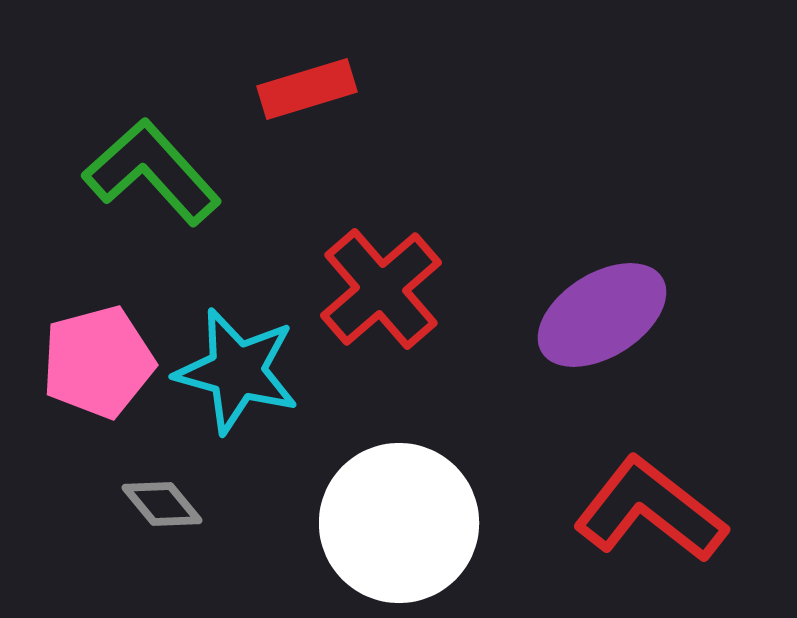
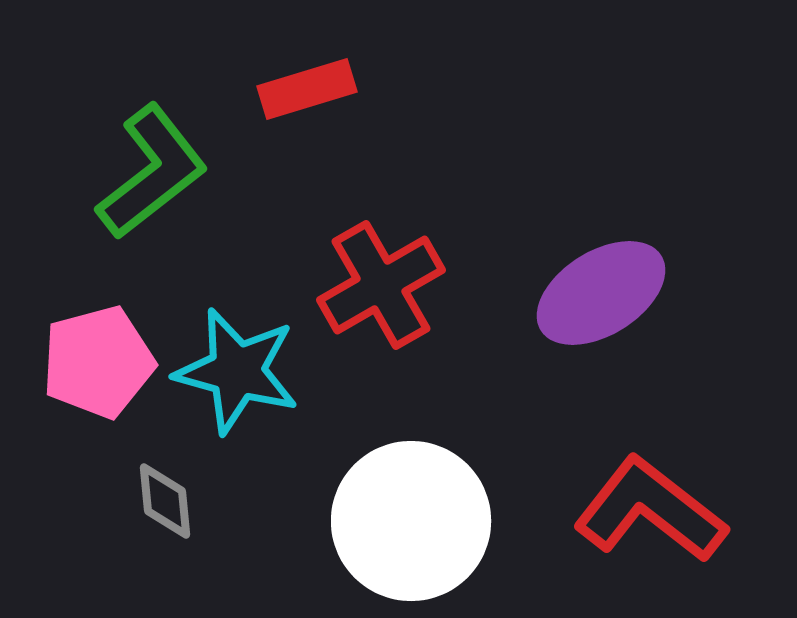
green L-shape: rotated 94 degrees clockwise
red cross: moved 4 px up; rotated 11 degrees clockwise
purple ellipse: moved 1 px left, 22 px up
gray diamond: moved 3 px right, 3 px up; rotated 34 degrees clockwise
white circle: moved 12 px right, 2 px up
